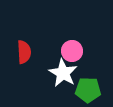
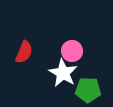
red semicircle: rotated 25 degrees clockwise
